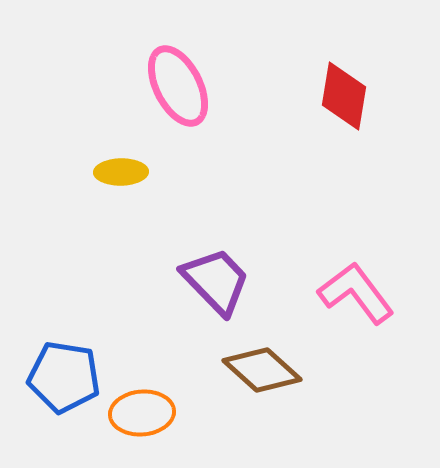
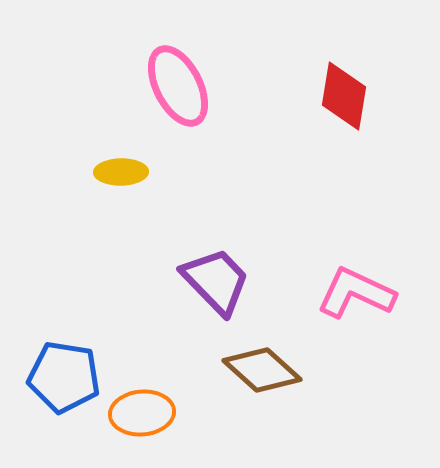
pink L-shape: rotated 28 degrees counterclockwise
